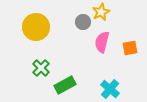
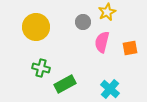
yellow star: moved 6 px right
green cross: rotated 30 degrees counterclockwise
green rectangle: moved 1 px up
